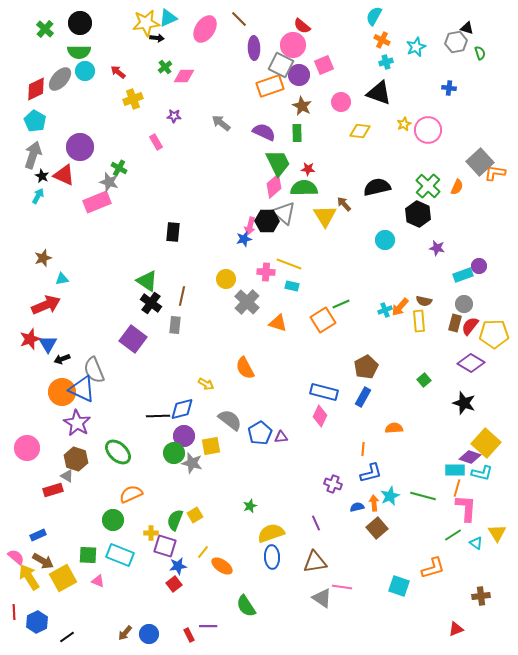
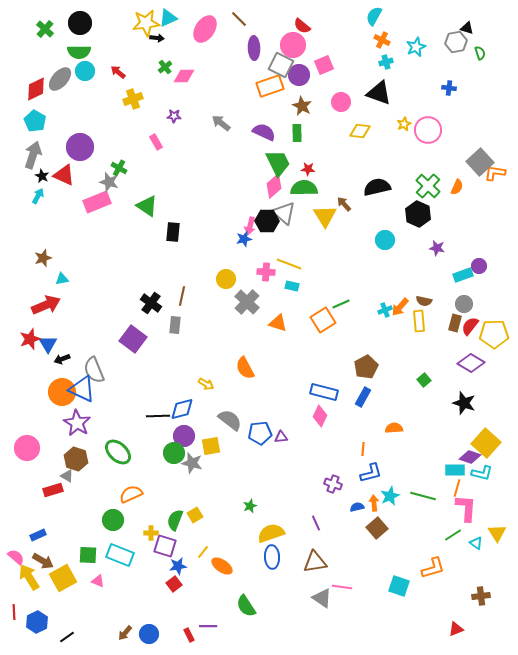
green triangle at (147, 281): moved 75 px up
blue pentagon at (260, 433): rotated 25 degrees clockwise
